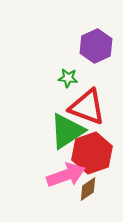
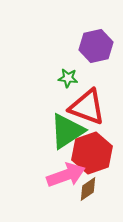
purple hexagon: rotated 12 degrees clockwise
